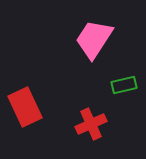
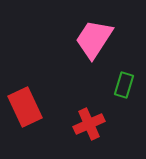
green rectangle: rotated 60 degrees counterclockwise
red cross: moved 2 px left
